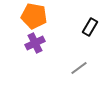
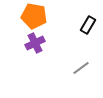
black rectangle: moved 2 px left, 2 px up
gray line: moved 2 px right
